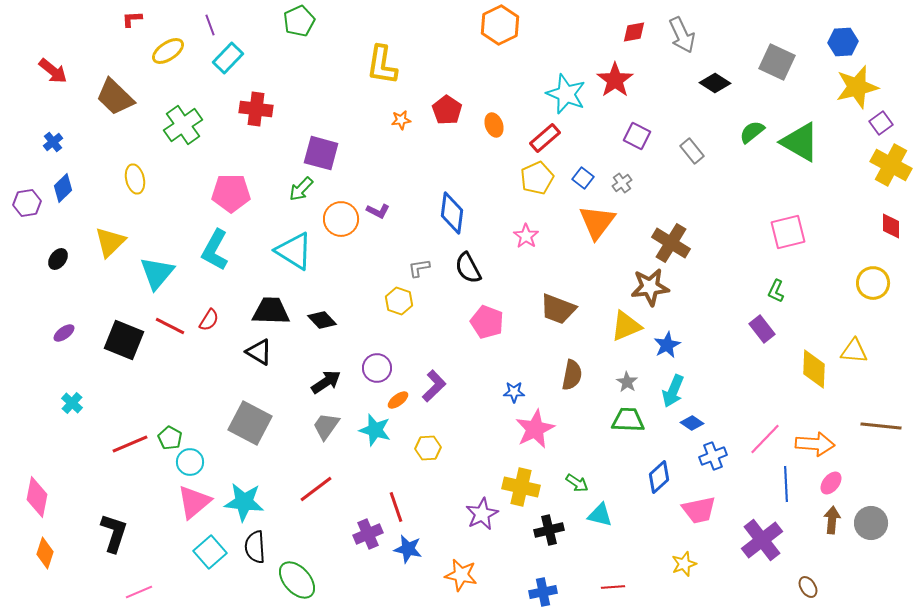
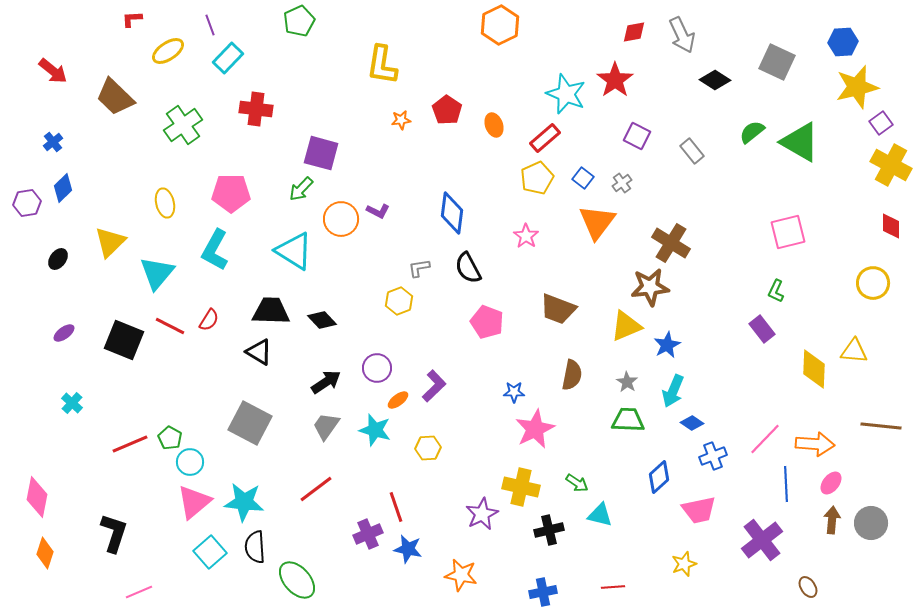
black diamond at (715, 83): moved 3 px up
yellow ellipse at (135, 179): moved 30 px right, 24 px down
yellow hexagon at (399, 301): rotated 20 degrees clockwise
